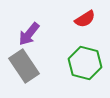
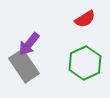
purple arrow: moved 10 px down
green hexagon: rotated 20 degrees clockwise
